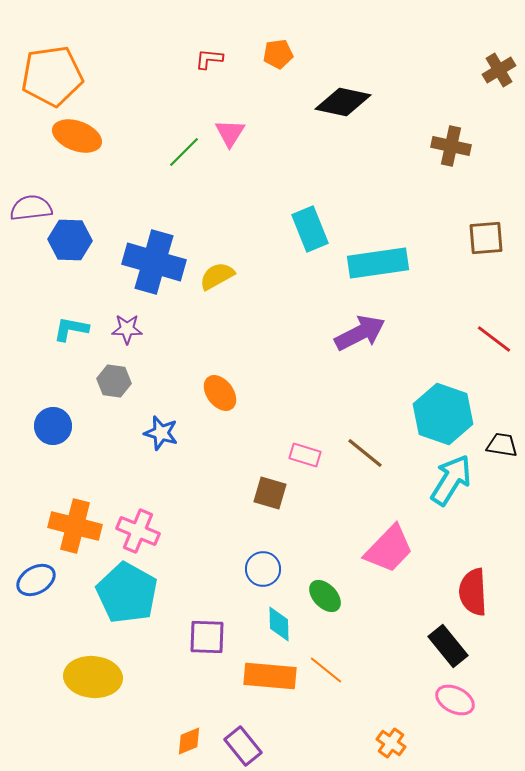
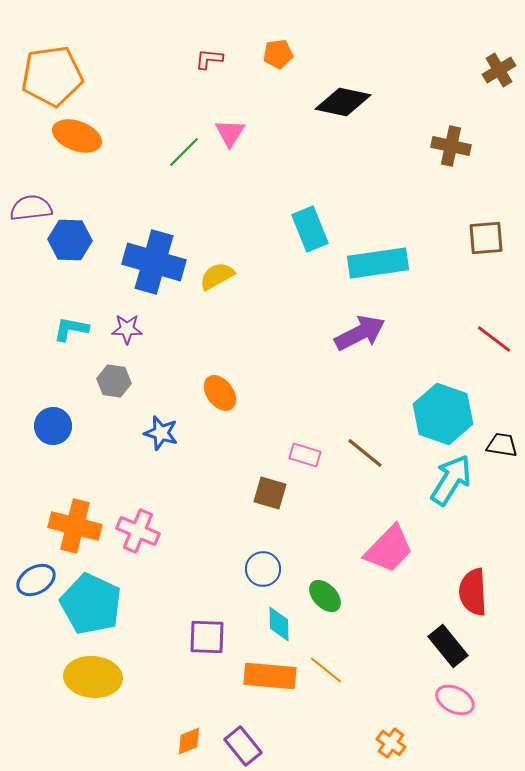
cyan pentagon at (127, 593): moved 36 px left, 11 px down; rotated 4 degrees counterclockwise
